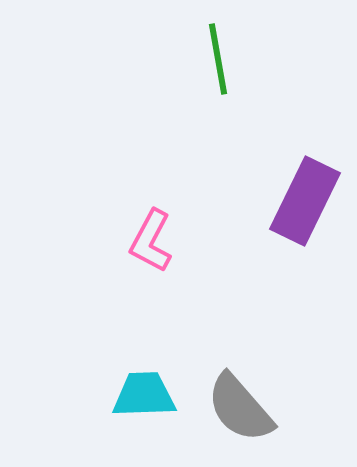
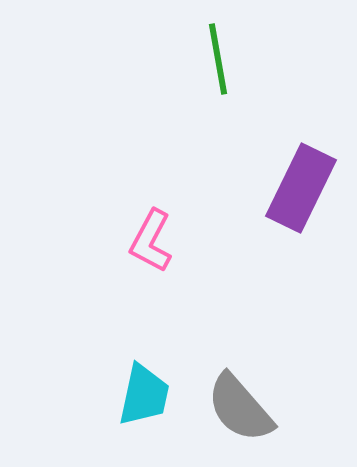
purple rectangle: moved 4 px left, 13 px up
cyan trapezoid: rotated 104 degrees clockwise
